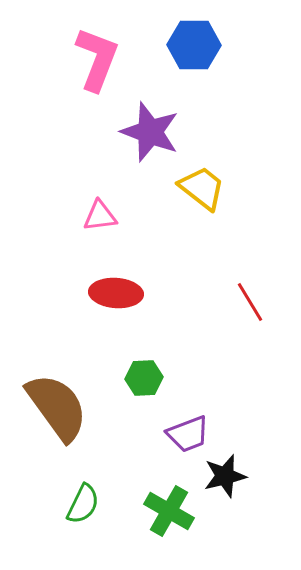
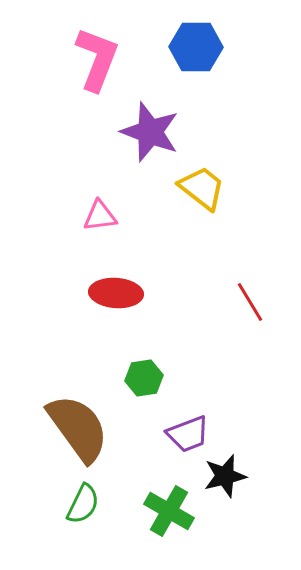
blue hexagon: moved 2 px right, 2 px down
green hexagon: rotated 6 degrees counterclockwise
brown semicircle: moved 21 px right, 21 px down
